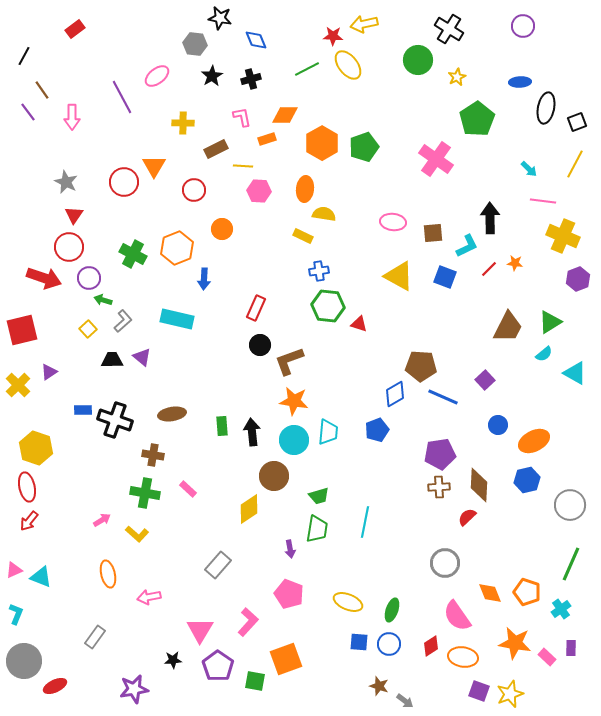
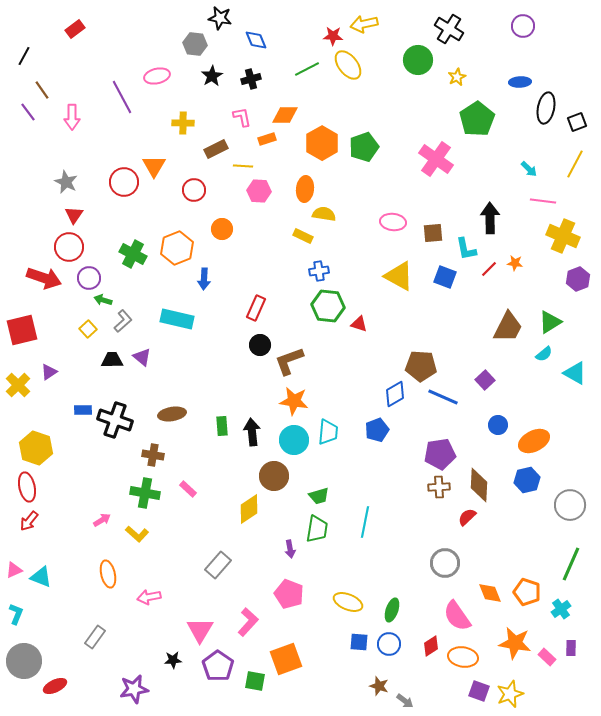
pink ellipse at (157, 76): rotated 25 degrees clockwise
cyan L-shape at (467, 246): moved 1 px left, 3 px down; rotated 105 degrees clockwise
